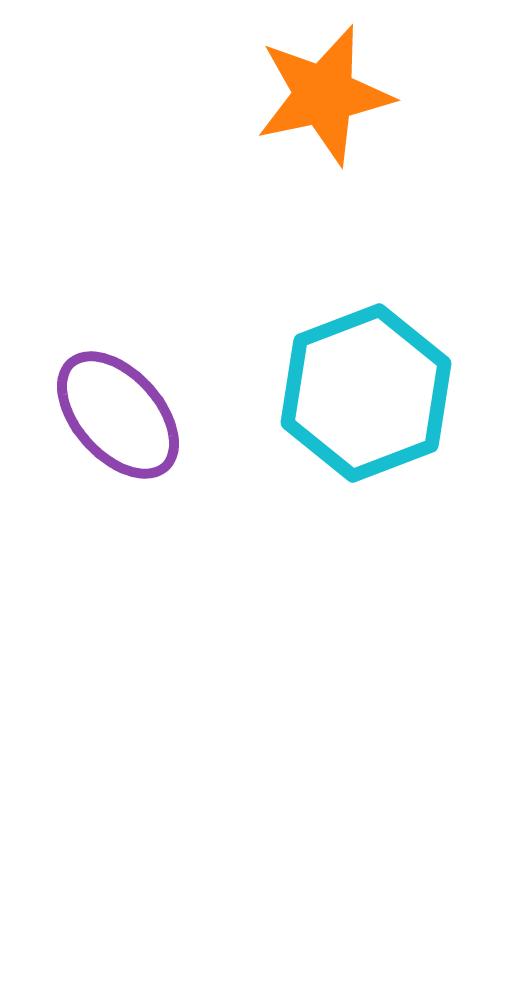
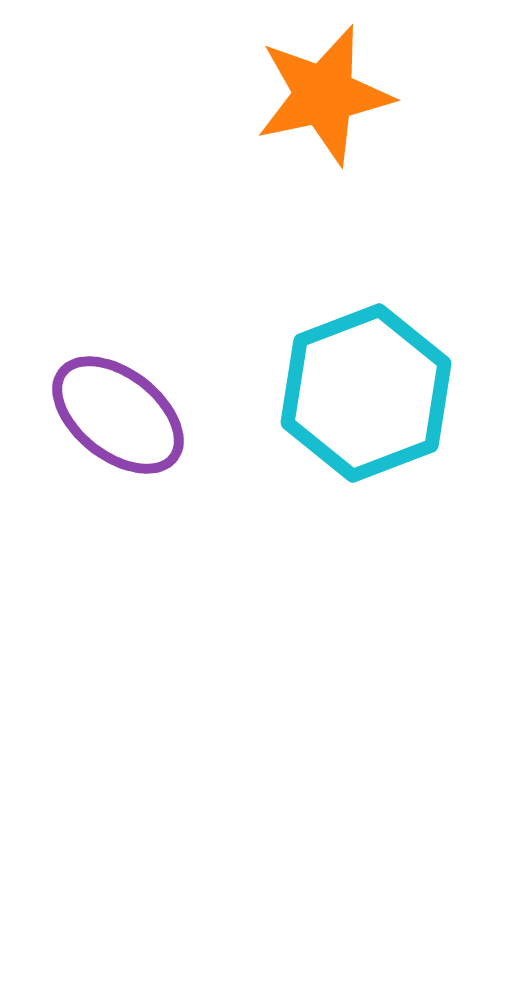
purple ellipse: rotated 10 degrees counterclockwise
